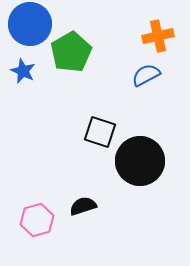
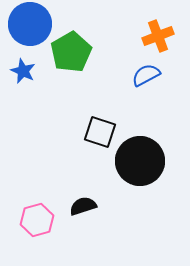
orange cross: rotated 8 degrees counterclockwise
